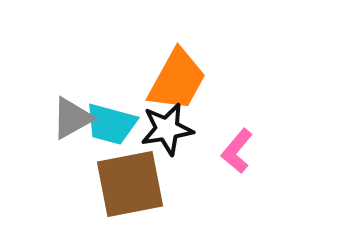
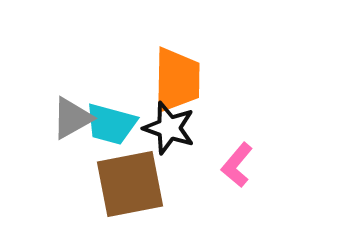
orange trapezoid: rotated 28 degrees counterclockwise
black star: moved 2 px right, 1 px up; rotated 28 degrees clockwise
pink L-shape: moved 14 px down
